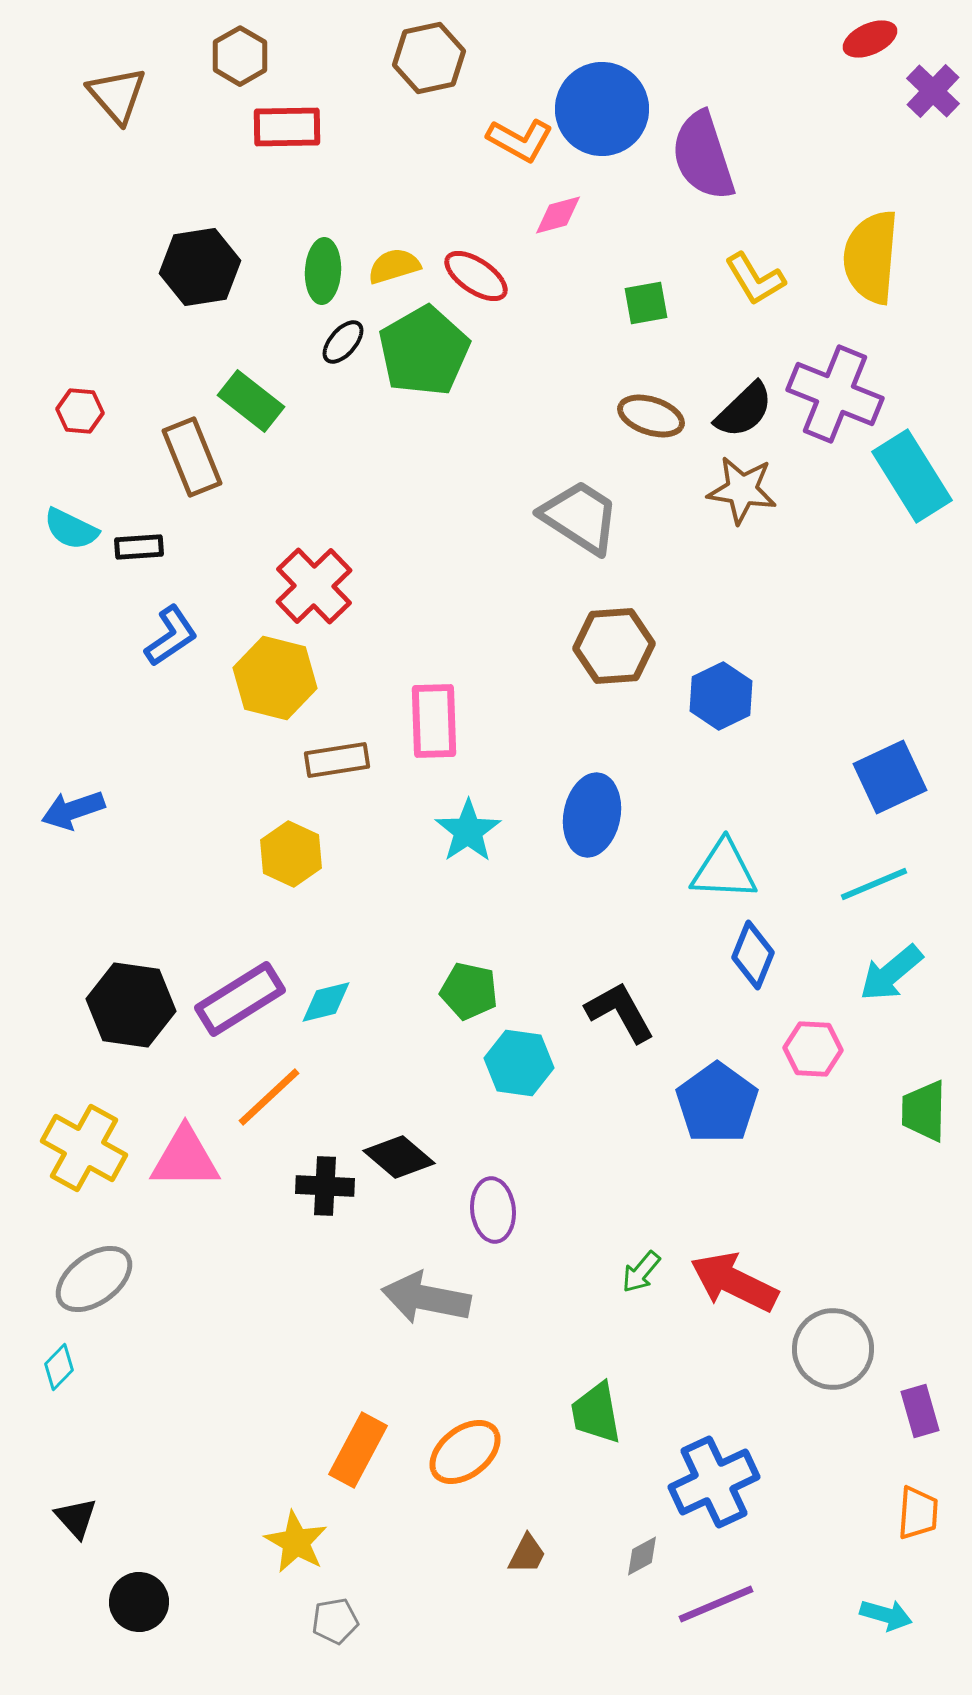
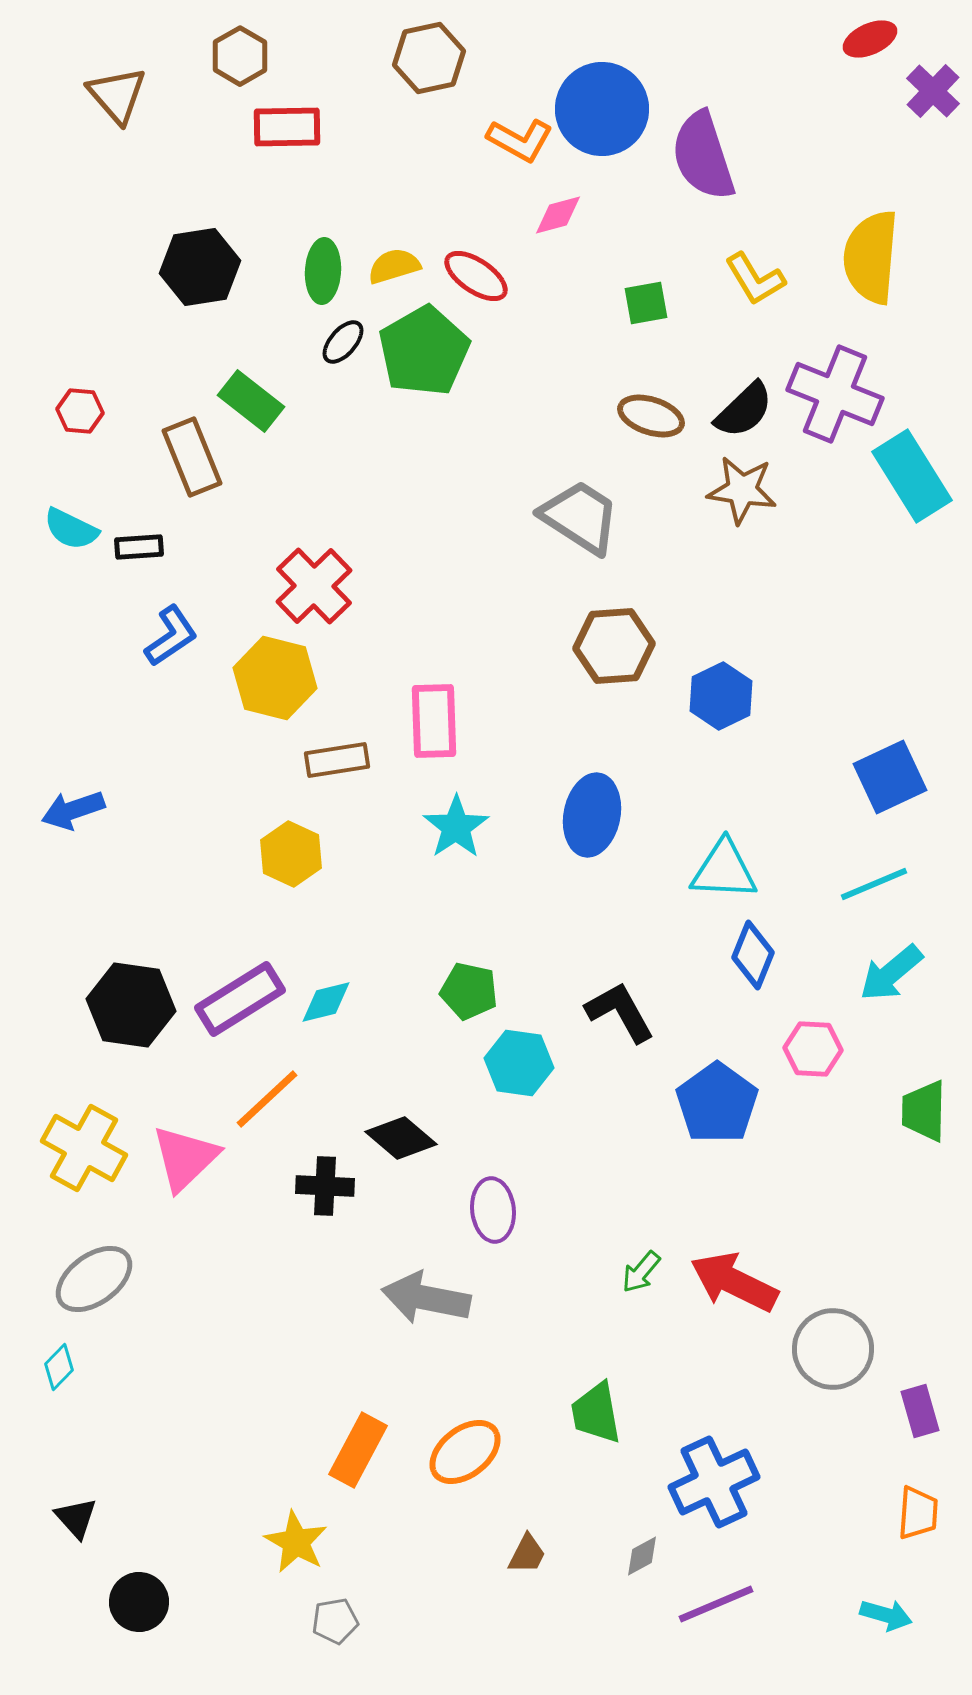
cyan star at (468, 831): moved 12 px left, 4 px up
orange line at (269, 1097): moved 2 px left, 2 px down
black diamond at (399, 1157): moved 2 px right, 19 px up
pink triangle at (185, 1158): rotated 44 degrees counterclockwise
